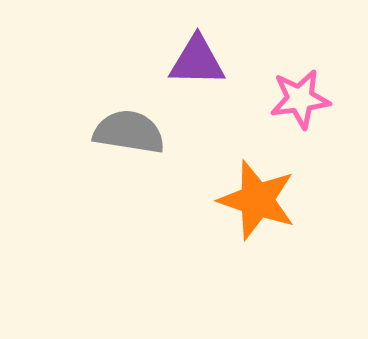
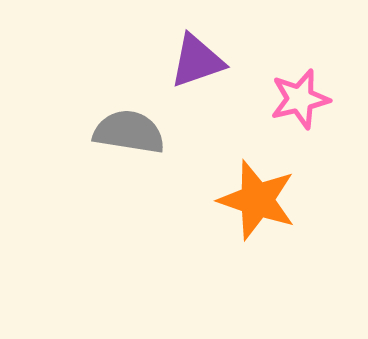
purple triangle: rotated 20 degrees counterclockwise
pink star: rotated 6 degrees counterclockwise
